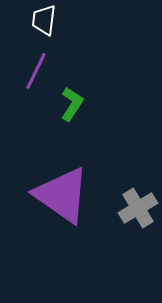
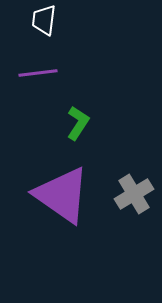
purple line: moved 2 px right, 2 px down; rotated 57 degrees clockwise
green L-shape: moved 6 px right, 19 px down
gray cross: moved 4 px left, 14 px up
